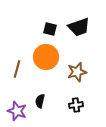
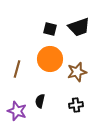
orange circle: moved 4 px right, 2 px down
